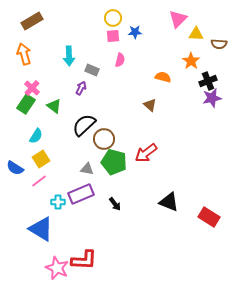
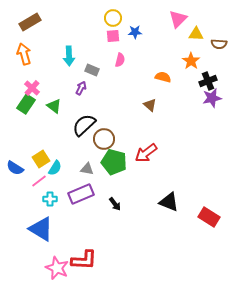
brown rectangle: moved 2 px left, 1 px down
cyan semicircle: moved 19 px right, 32 px down
cyan cross: moved 8 px left, 3 px up
